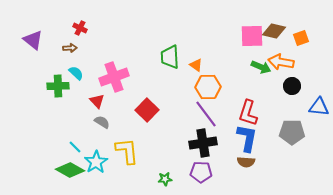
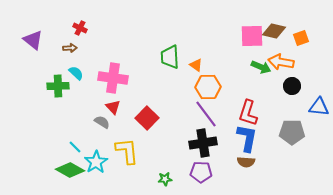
pink cross: moved 1 px left, 1 px down; rotated 28 degrees clockwise
red triangle: moved 16 px right, 6 px down
red square: moved 8 px down
